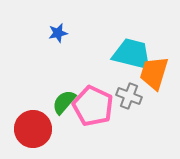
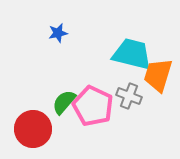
orange trapezoid: moved 4 px right, 2 px down
